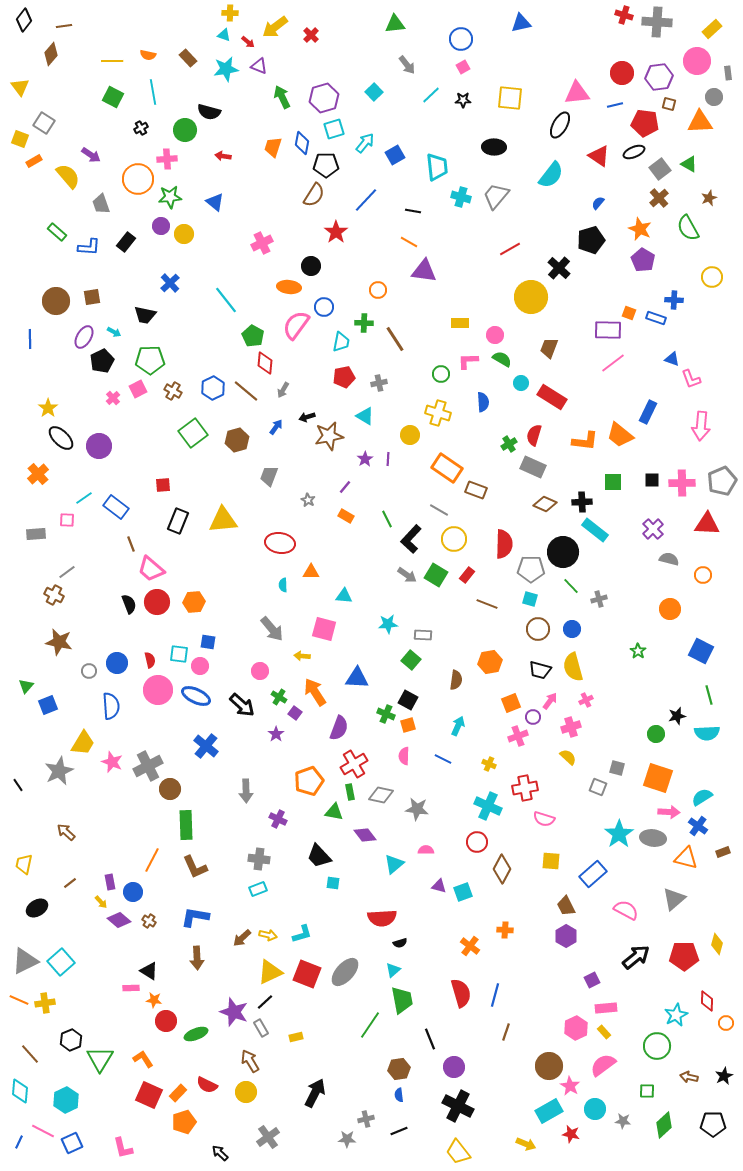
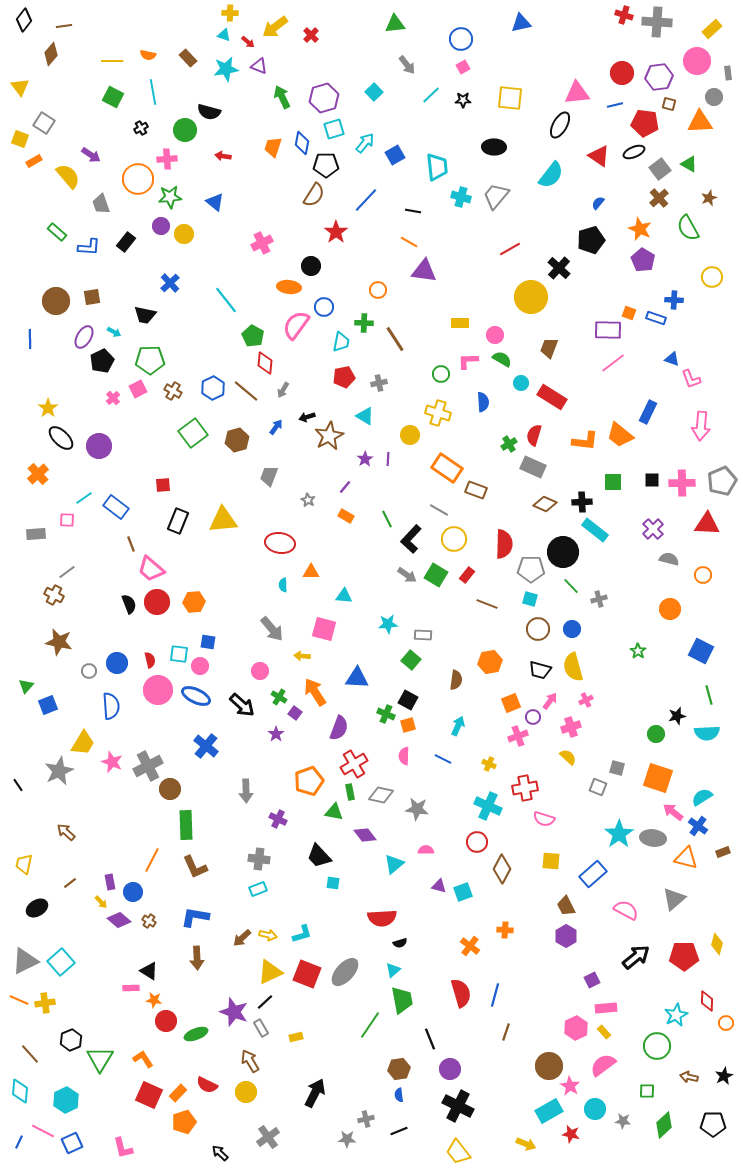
brown star at (329, 436): rotated 16 degrees counterclockwise
pink arrow at (669, 812): moved 4 px right; rotated 145 degrees counterclockwise
purple circle at (454, 1067): moved 4 px left, 2 px down
